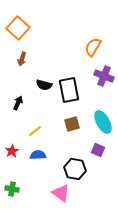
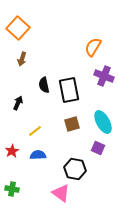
black semicircle: rotated 63 degrees clockwise
purple square: moved 2 px up
